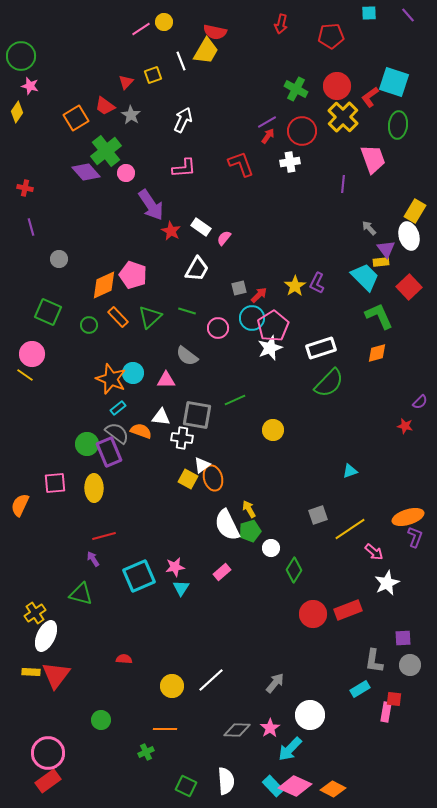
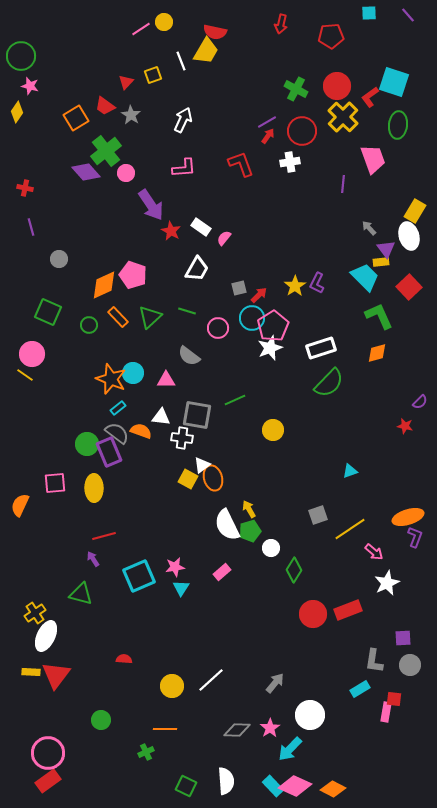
gray semicircle at (187, 356): moved 2 px right
